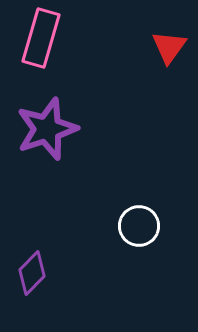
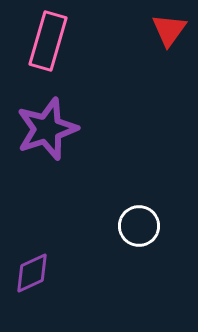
pink rectangle: moved 7 px right, 3 px down
red triangle: moved 17 px up
purple diamond: rotated 21 degrees clockwise
